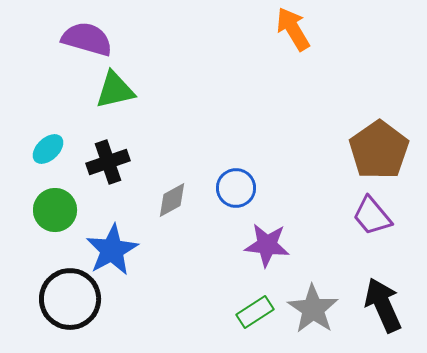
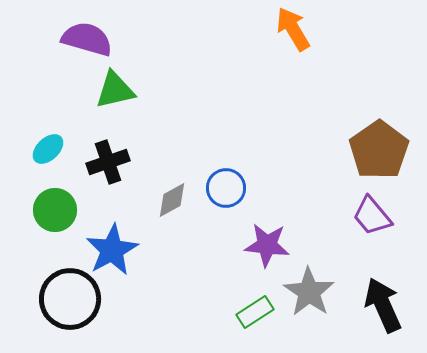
blue circle: moved 10 px left
gray star: moved 4 px left, 17 px up
